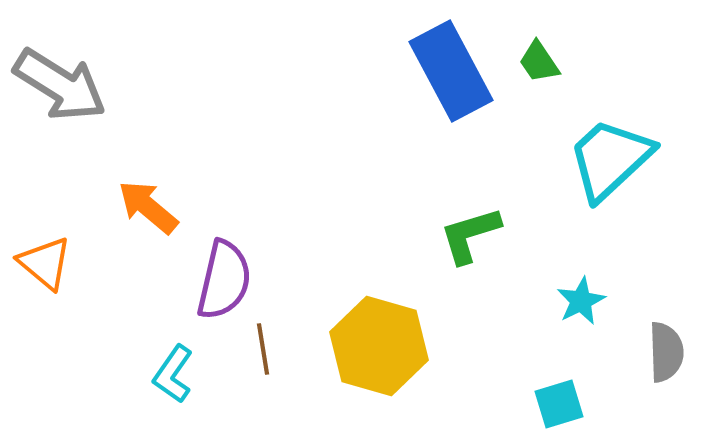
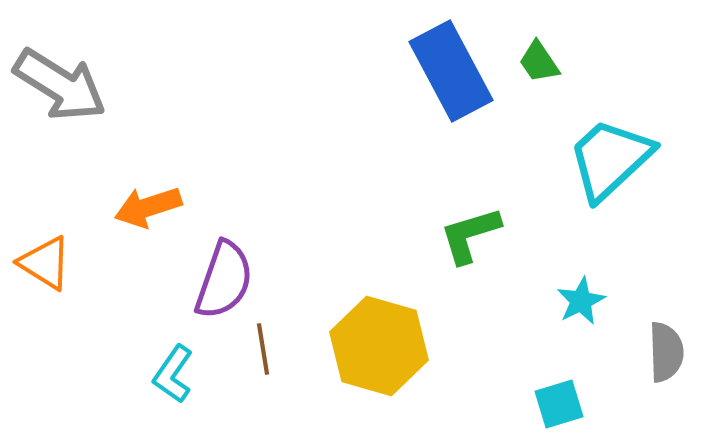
orange arrow: rotated 58 degrees counterclockwise
orange triangle: rotated 8 degrees counterclockwise
purple semicircle: rotated 6 degrees clockwise
